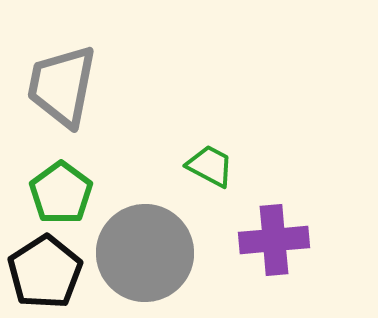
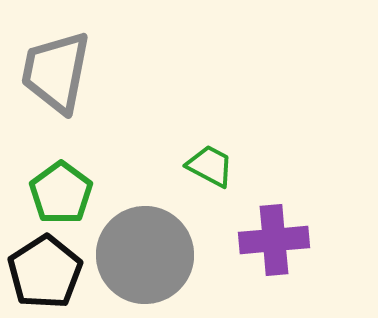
gray trapezoid: moved 6 px left, 14 px up
gray circle: moved 2 px down
